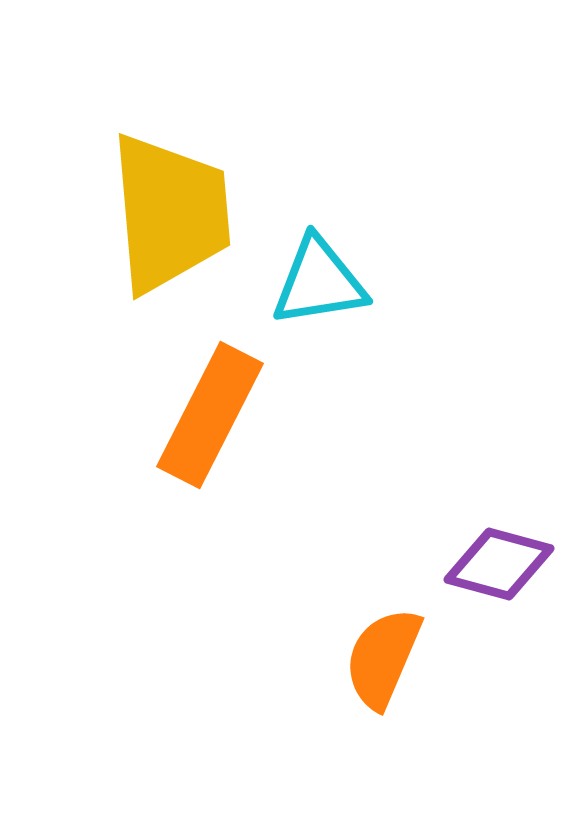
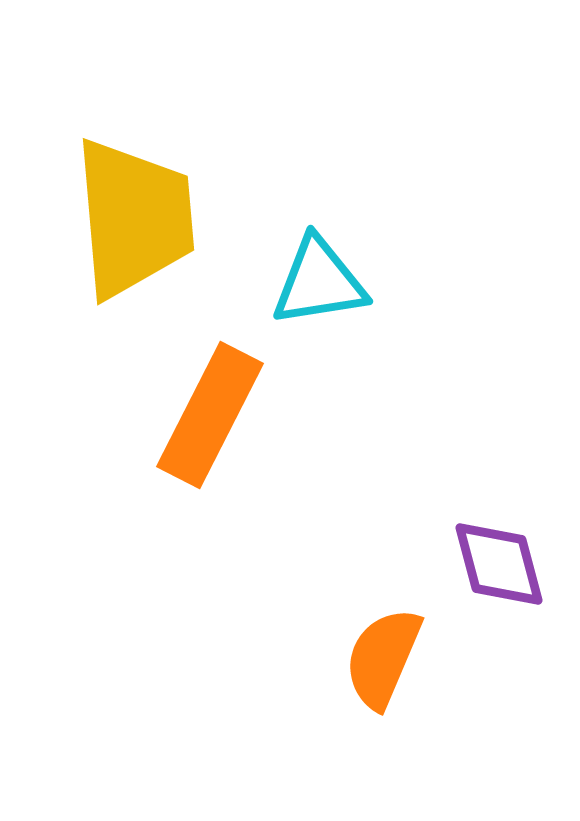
yellow trapezoid: moved 36 px left, 5 px down
purple diamond: rotated 60 degrees clockwise
